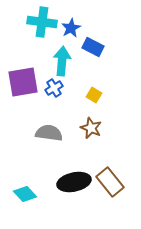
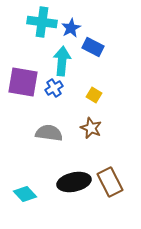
purple square: rotated 20 degrees clockwise
brown rectangle: rotated 12 degrees clockwise
